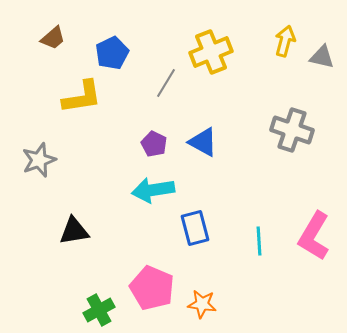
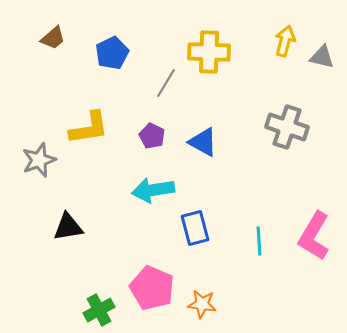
yellow cross: moved 2 px left; rotated 24 degrees clockwise
yellow L-shape: moved 7 px right, 31 px down
gray cross: moved 5 px left, 3 px up
purple pentagon: moved 2 px left, 8 px up
black triangle: moved 6 px left, 4 px up
